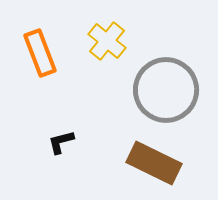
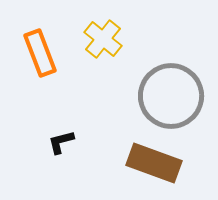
yellow cross: moved 4 px left, 2 px up
gray circle: moved 5 px right, 6 px down
brown rectangle: rotated 6 degrees counterclockwise
